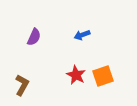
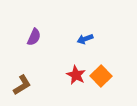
blue arrow: moved 3 px right, 4 px down
orange square: moved 2 px left; rotated 25 degrees counterclockwise
brown L-shape: rotated 30 degrees clockwise
